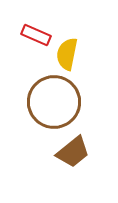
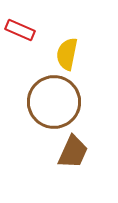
red rectangle: moved 16 px left, 5 px up
brown trapezoid: rotated 27 degrees counterclockwise
